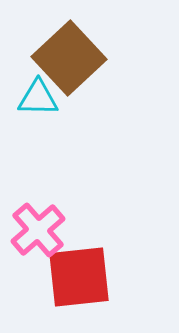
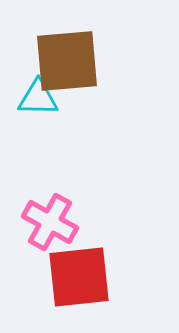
brown square: moved 2 px left, 3 px down; rotated 38 degrees clockwise
pink cross: moved 12 px right, 8 px up; rotated 20 degrees counterclockwise
